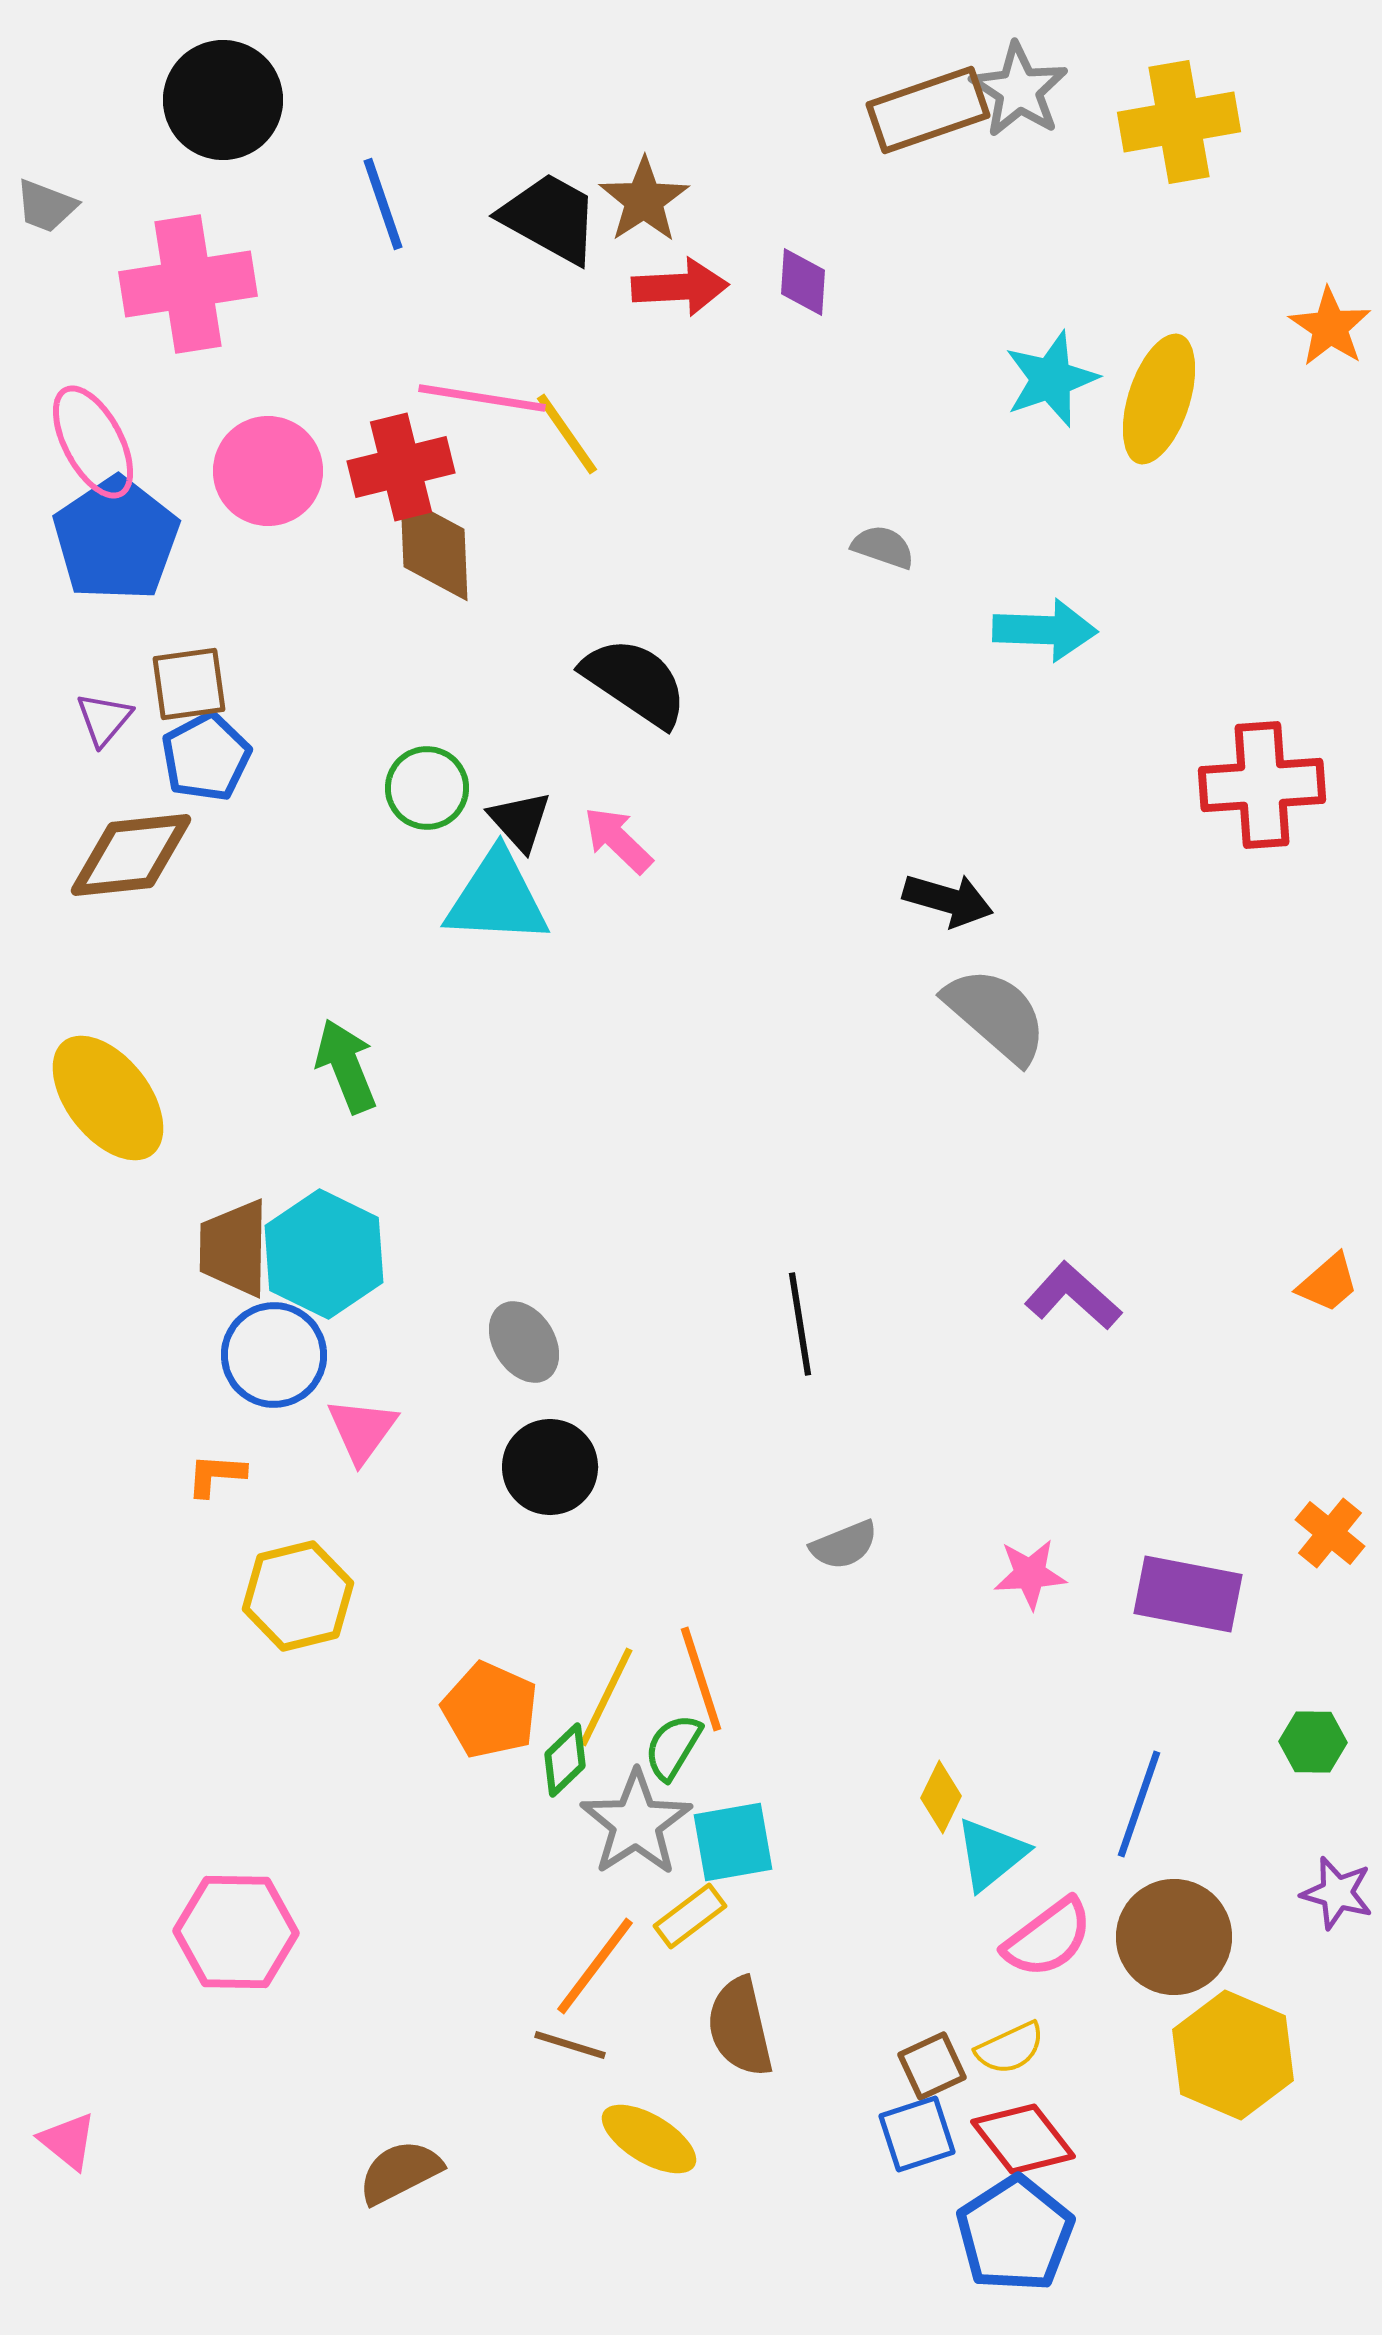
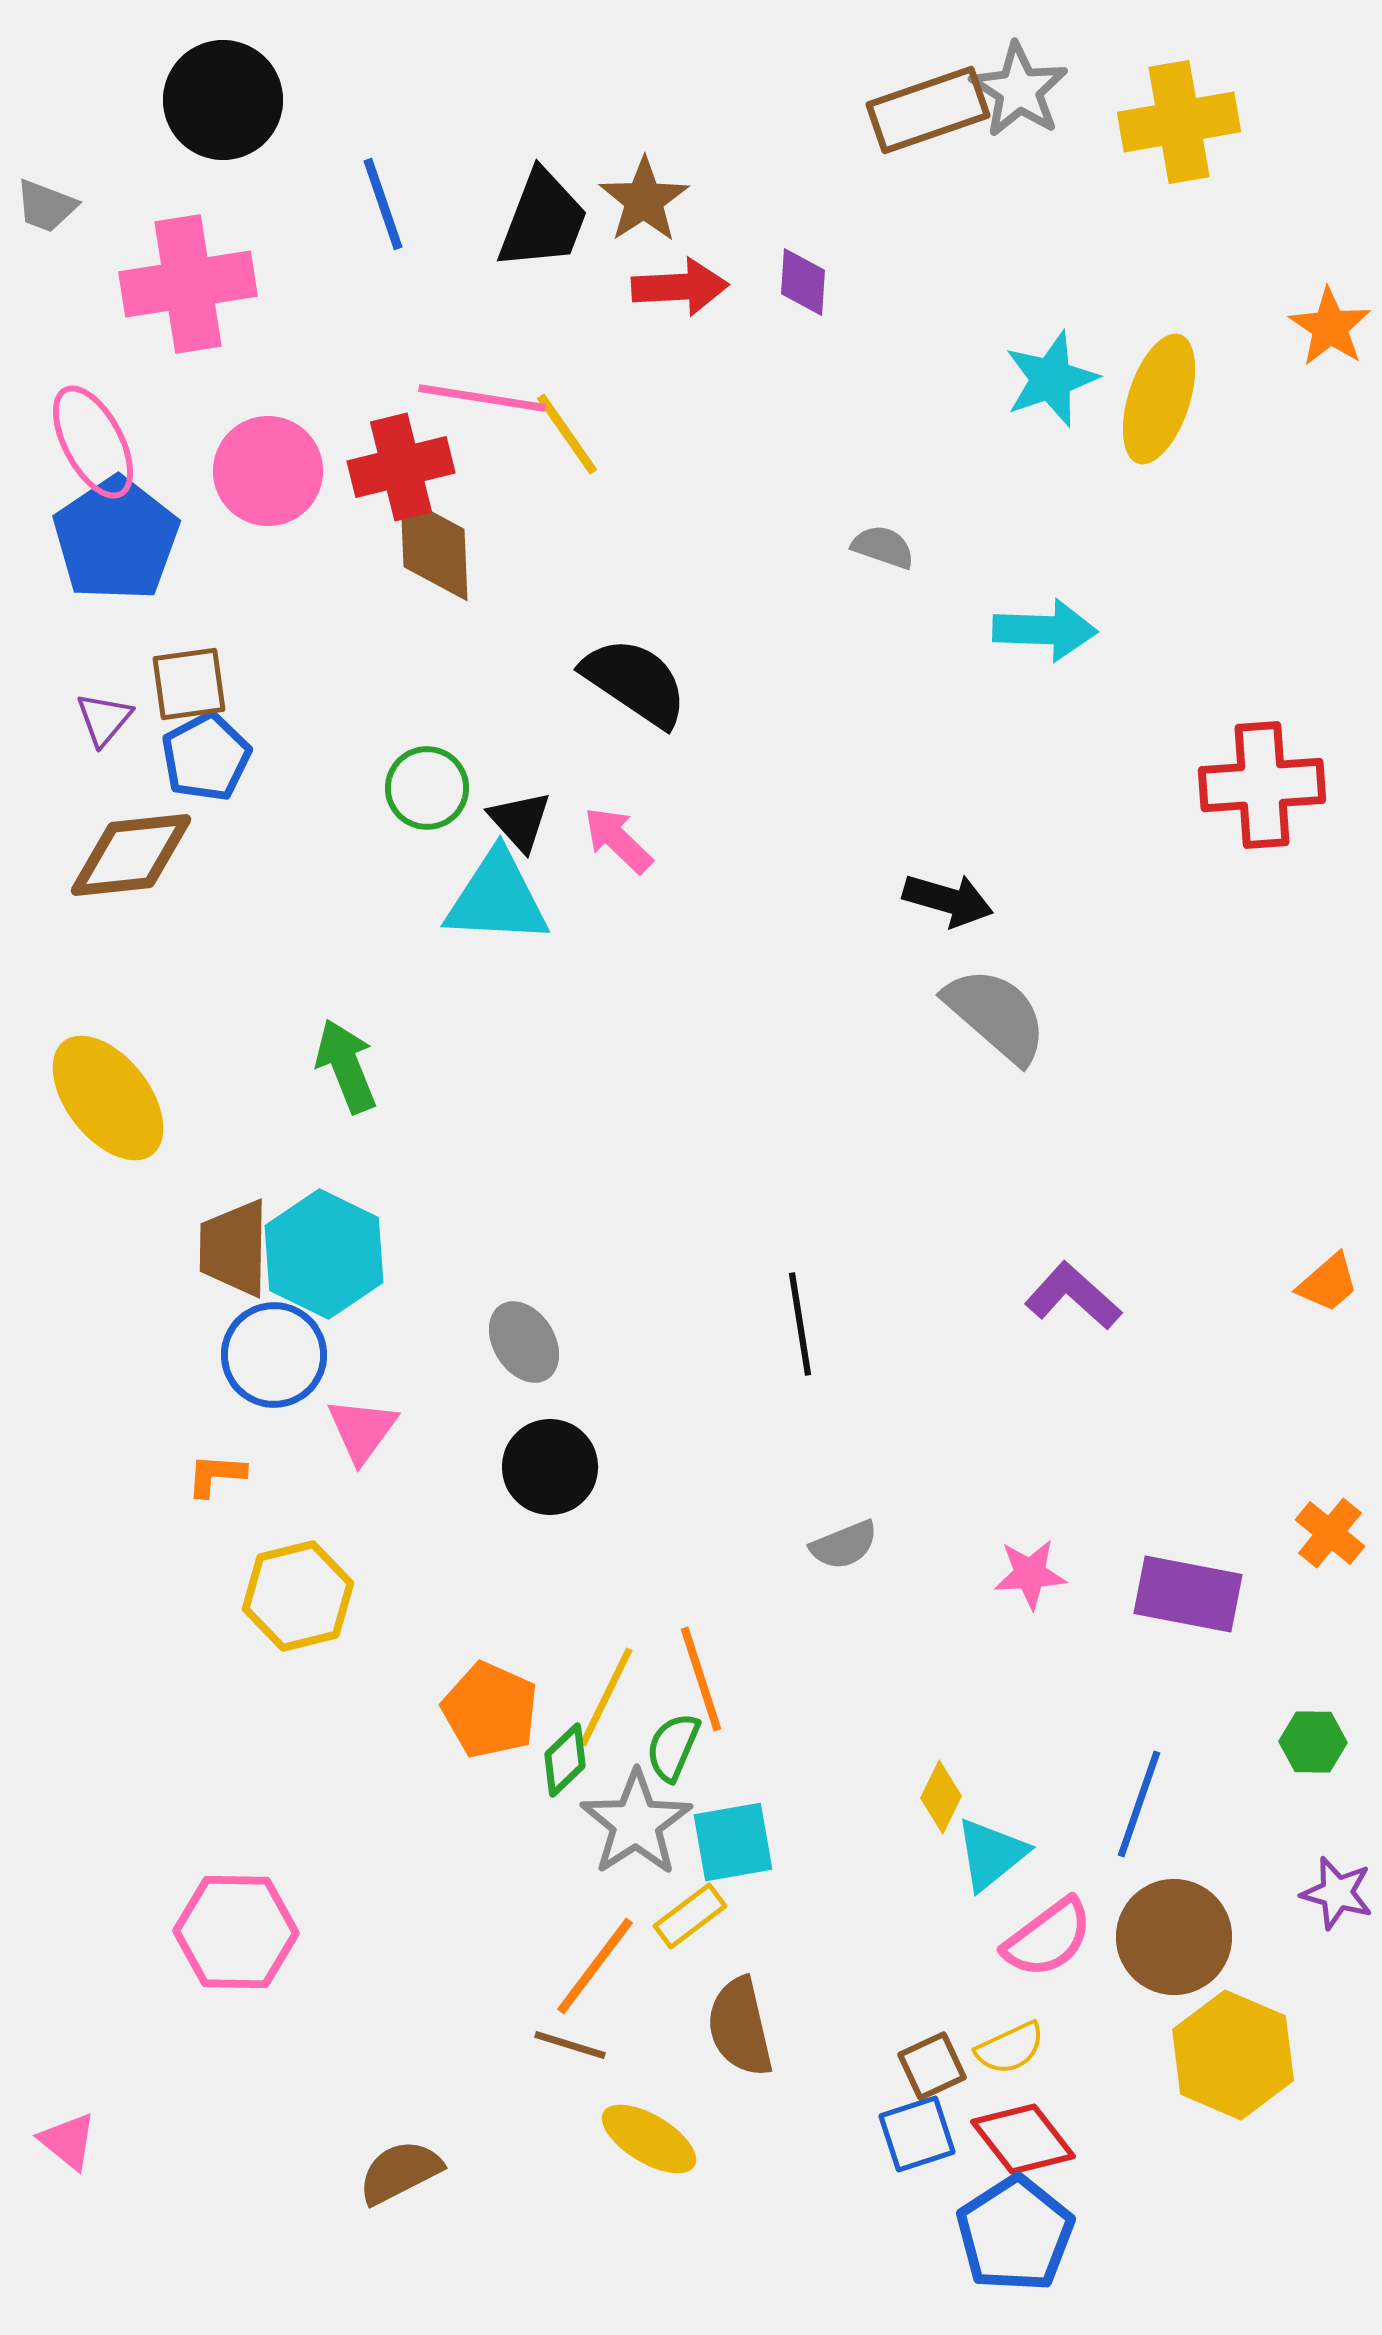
black trapezoid at (550, 218): moved 7 px left, 2 px down; rotated 82 degrees clockwise
green semicircle at (673, 1747): rotated 8 degrees counterclockwise
